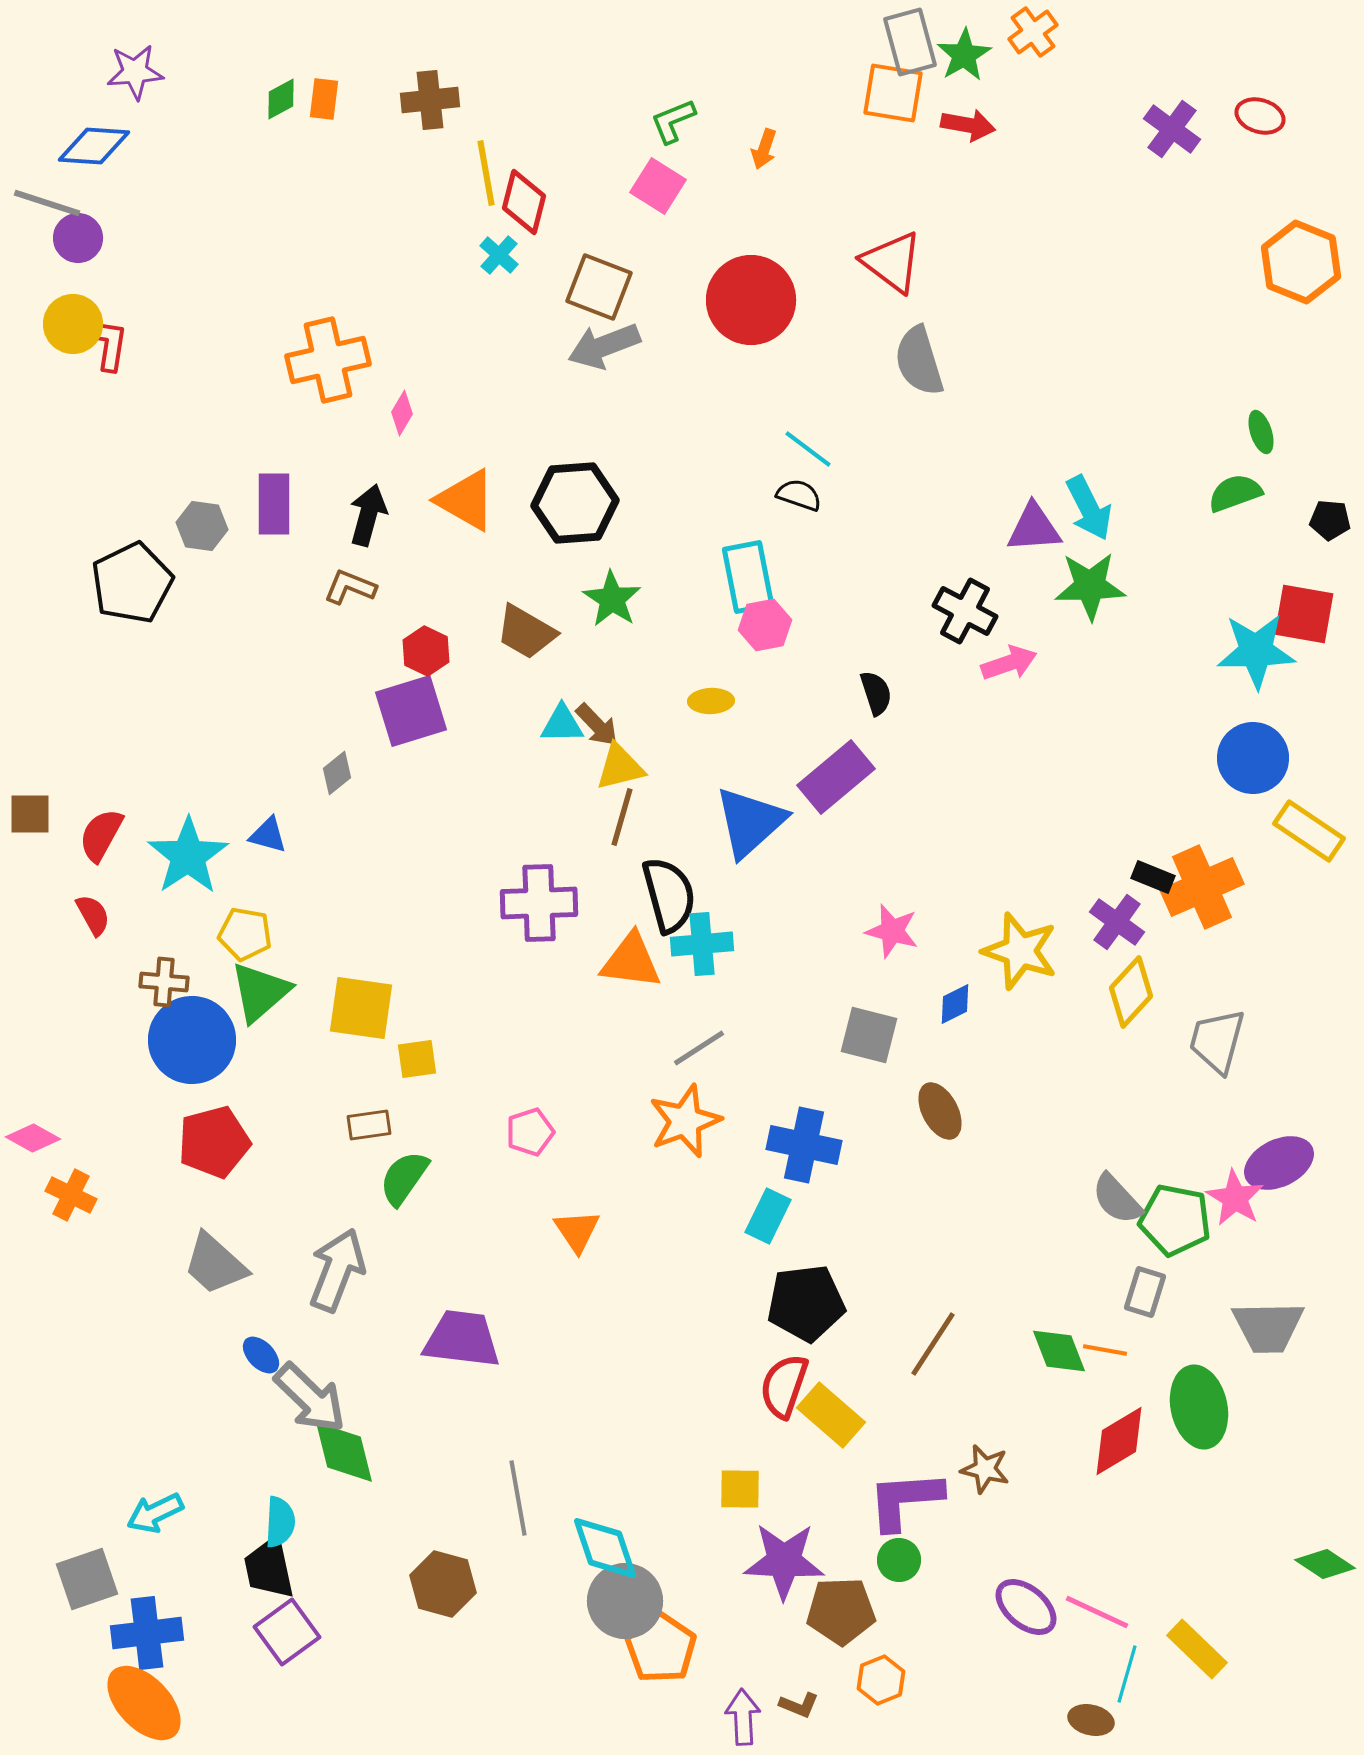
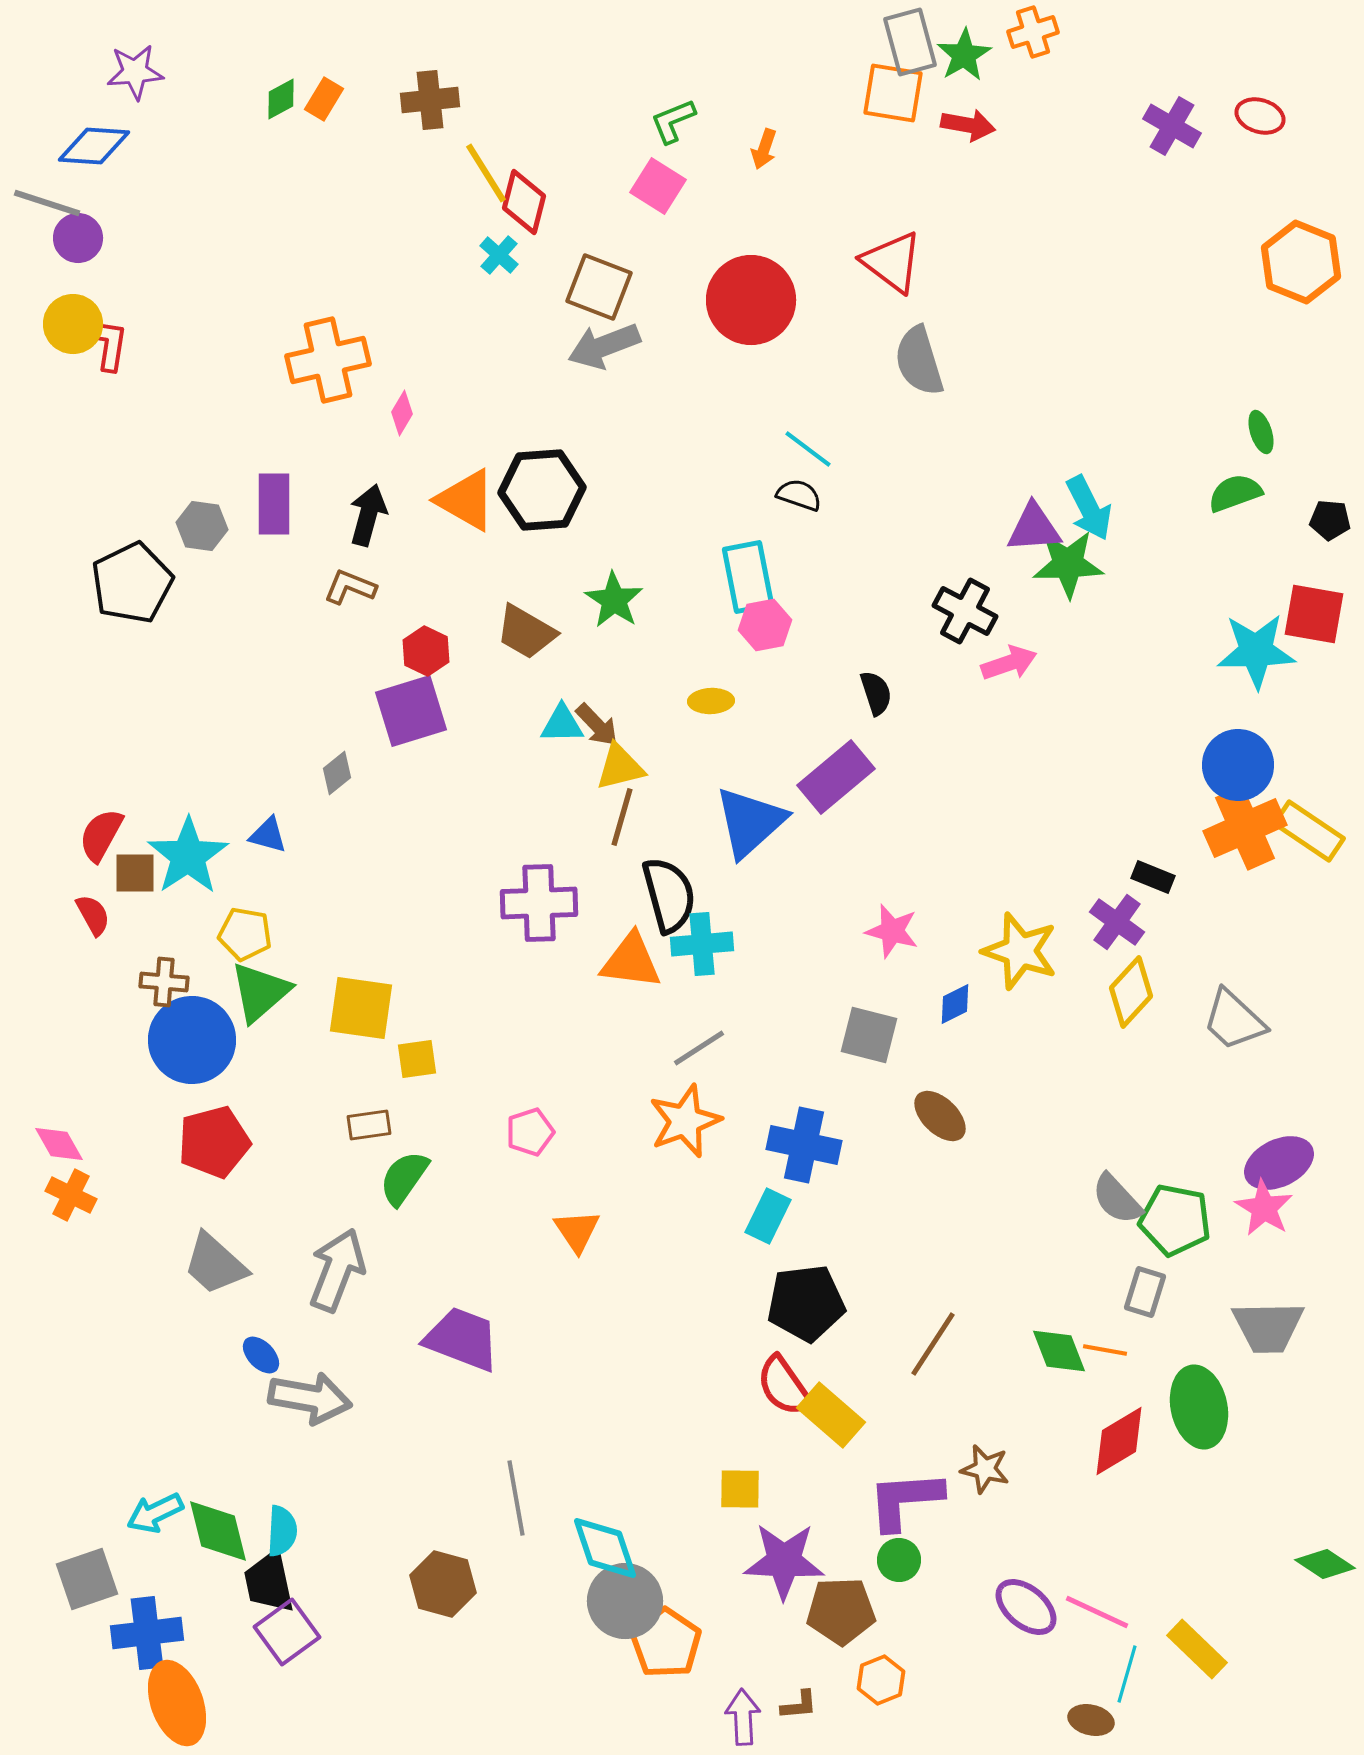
orange cross at (1033, 32): rotated 18 degrees clockwise
orange rectangle at (324, 99): rotated 24 degrees clockwise
purple cross at (1172, 129): moved 3 px up; rotated 6 degrees counterclockwise
yellow line at (486, 173): rotated 22 degrees counterclockwise
black hexagon at (575, 503): moved 33 px left, 13 px up
green star at (1090, 586): moved 22 px left, 22 px up
green star at (612, 599): moved 2 px right, 1 px down
red square at (1304, 614): moved 10 px right
blue circle at (1253, 758): moved 15 px left, 7 px down
brown square at (30, 814): moved 105 px right, 59 px down
orange cross at (1202, 887): moved 43 px right, 59 px up
gray trapezoid at (1217, 1041): moved 17 px right, 21 px up; rotated 62 degrees counterclockwise
brown ellipse at (940, 1111): moved 5 px down; rotated 18 degrees counterclockwise
pink diamond at (33, 1138): moved 26 px right, 6 px down; rotated 32 degrees clockwise
pink star at (1235, 1198): moved 29 px right, 10 px down
purple trapezoid at (462, 1339): rotated 14 degrees clockwise
red semicircle at (784, 1386): rotated 54 degrees counterclockwise
gray arrow at (310, 1398): rotated 34 degrees counterclockwise
green diamond at (344, 1452): moved 126 px left, 79 px down
gray line at (518, 1498): moved 2 px left
cyan semicircle at (280, 1522): moved 2 px right, 9 px down
black trapezoid at (269, 1568): moved 14 px down
orange pentagon at (661, 1648): moved 5 px right, 5 px up
orange ellipse at (144, 1703): moved 33 px right; rotated 24 degrees clockwise
brown L-shape at (799, 1705): rotated 27 degrees counterclockwise
